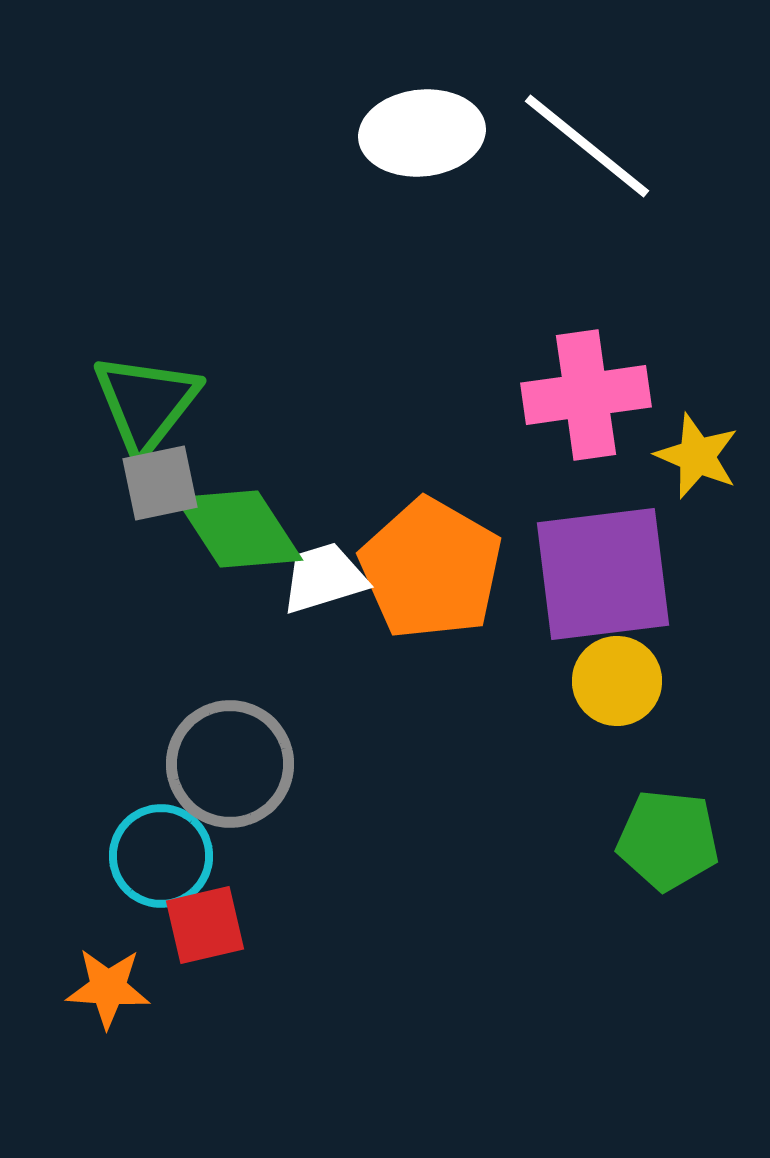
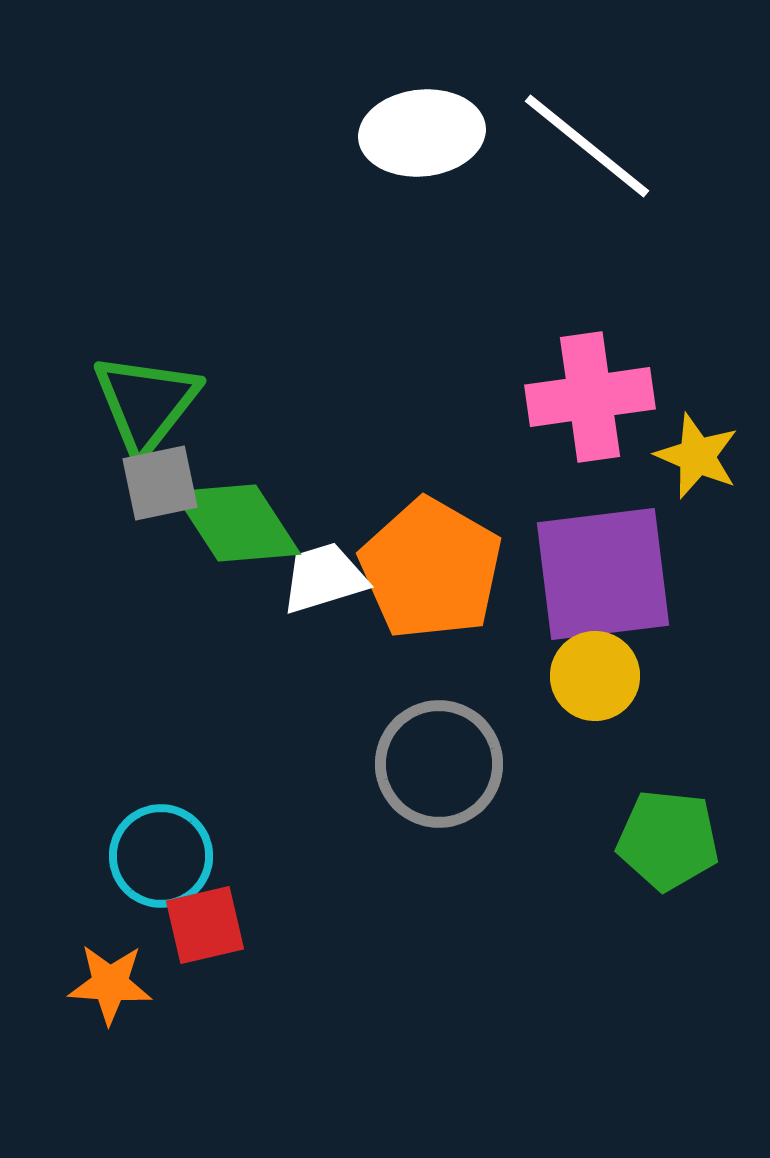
pink cross: moved 4 px right, 2 px down
green diamond: moved 2 px left, 6 px up
yellow circle: moved 22 px left, 5 px up
gray circle: moved 209 px right
orange star: moved 2 px right, 4 px up
